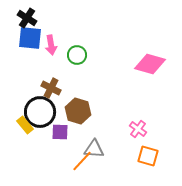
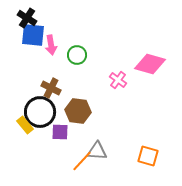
blue square: moved 3 px right, 3 px up
brown hexagon: rotated 10 degrees counterclockwise
pink cross: moved 20 px left, 49 px up
gray triangle: moved 3 px right, 2 px down
